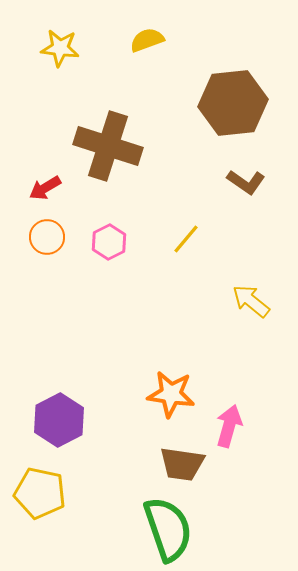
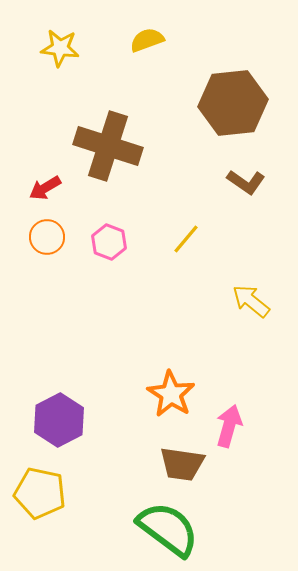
pink hexagon: rotated 12 degrees counterclockwise
orange star: rotated 24 degrees clockwise
green semicircle: rotated 34 degrees counterclockwise
